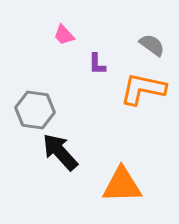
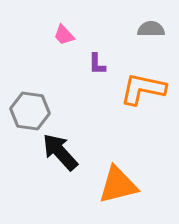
gray semicircle: moved 1 px left, 16 px up; rotated 36 degrees counterclockwise
gray hexagon: moved 5 px left, 1 px down
orange triangle: moved 4 px left; rotated 12 degrees counterclockwise
